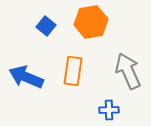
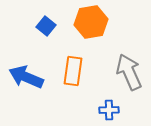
gray arrow: moved 1 px right, 1 px down
